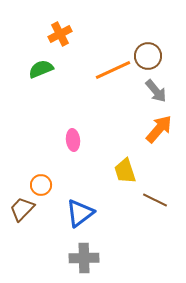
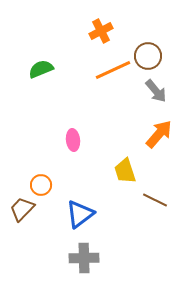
orange cross: moved 41 px right, 3 px up
orange arrow: moved 5 px down
blue triangle: moved 1 px down
